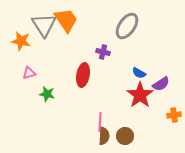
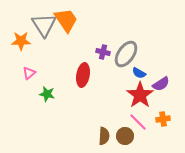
gray ellipse: moved 1 px left, 28 px down
orange star: rotated 12 degrees counterclockwise
pink triangle: rotated 24 degrees counterclockwise
orange cross: moved 11 px left, 4 px down
pink line: moved 38 px right; rotated 48 degrees counterclockwise
